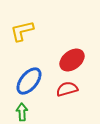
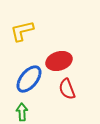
red ellipse: moved 13 px left, 1 px down; rotated 20 degrees clockwise
blue ellipse: moved 2 px up
red semicircle: rotated 95 degrees counterclockwise
